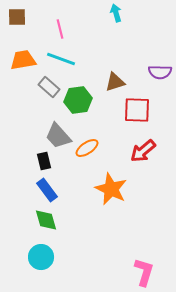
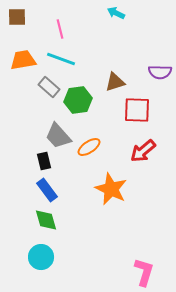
cyan arrow: rotated 48 degrees counterclockwise
orange ellipse: moved 2 px right, 1 px up
